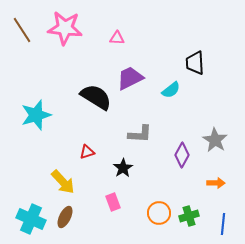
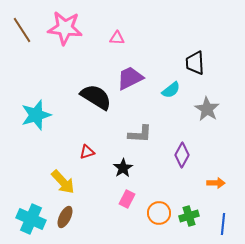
gray star: moved 8 px left, 31 px up
pink rectangle: moved 14 px right, 3 px up; rotated 48 degrees clockwise
